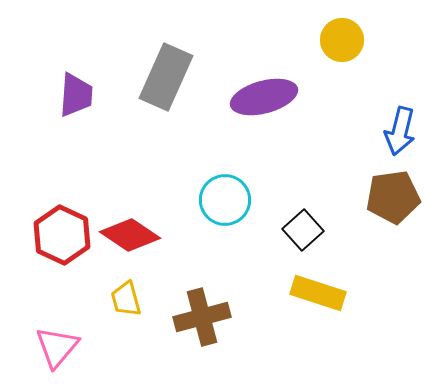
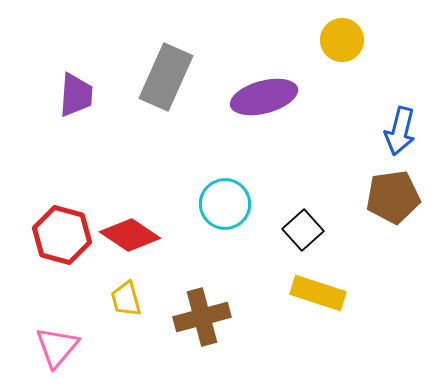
cyan circle: moved 4 px down
red hexagon: rotated 10 degrees counterclockwise
